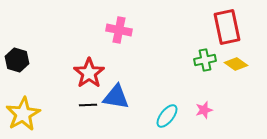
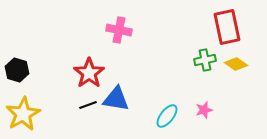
black hexagon: moved 10 px down
blue triangle: moved 2 px down
black line: rotated 18 degrees counterclockwise
